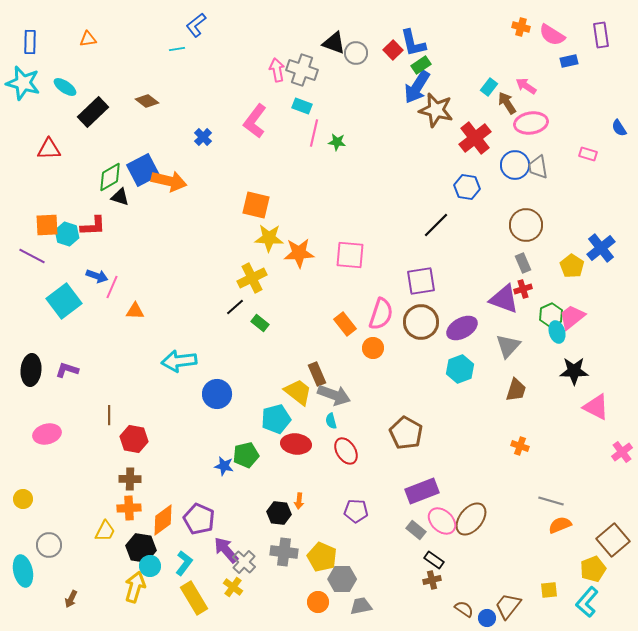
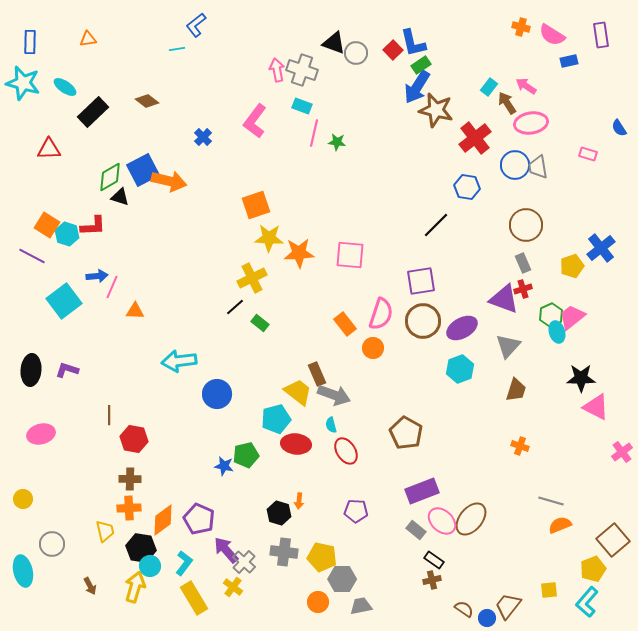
orange square at (256, 205): rotated 32 degrees counterclockwise
orange square at (47, 225): rotated 35 degrees clockwise
yellow pentagon at (572, 266): rotated 20 degrees clockwise
blue arrow at (97, 276): rotated 25 degrees counterclockwise
brown circle at (421, 322): moved 2 px right, 1 px up
black star at (574, 371): moved 7 px right, 7 px down
cyan semicircle at (331, 421): moved 4 px down
pink ellipse at (47, 434): moved 6 px left
black hexagon at (279, 513): rotated 10 degrees clockwise
yellow trapezoid at (105, 531): rotated 40 degrees counterclockwise
gray circle at (49, 545): moved 3 px right, 1 px up
yellow pentagon at (322, 557): rotated 12 degrees counterclockwise
brown arrow at (71, 599): moved 19 px right, 13 px up; rotated 54 degrees counterclockwise
